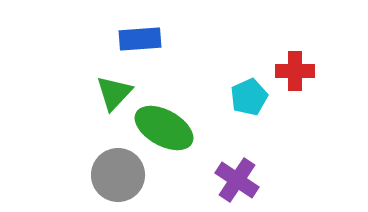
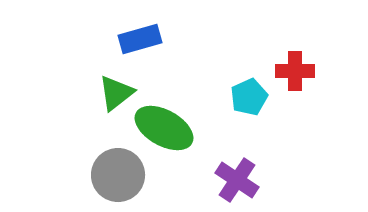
blue rectangle: rotated 12 degrees counterclockwise
green triangle: moved 2 px right; rotated 9 degrees clockwise
